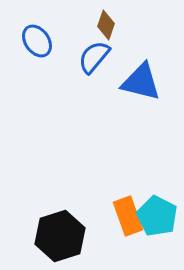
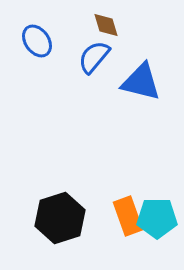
brown diamond: rotated 36 degrees counterclockwise
cyan pentagon: moved 2 px down; rotated 27 degrees counterclockwise
black hexagon: moved 18 px up
